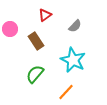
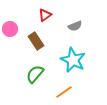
gray semicircle: rotated 24 degrees clockwise
orange line: moved 2 px left; rotated 12 degrees clockwise
